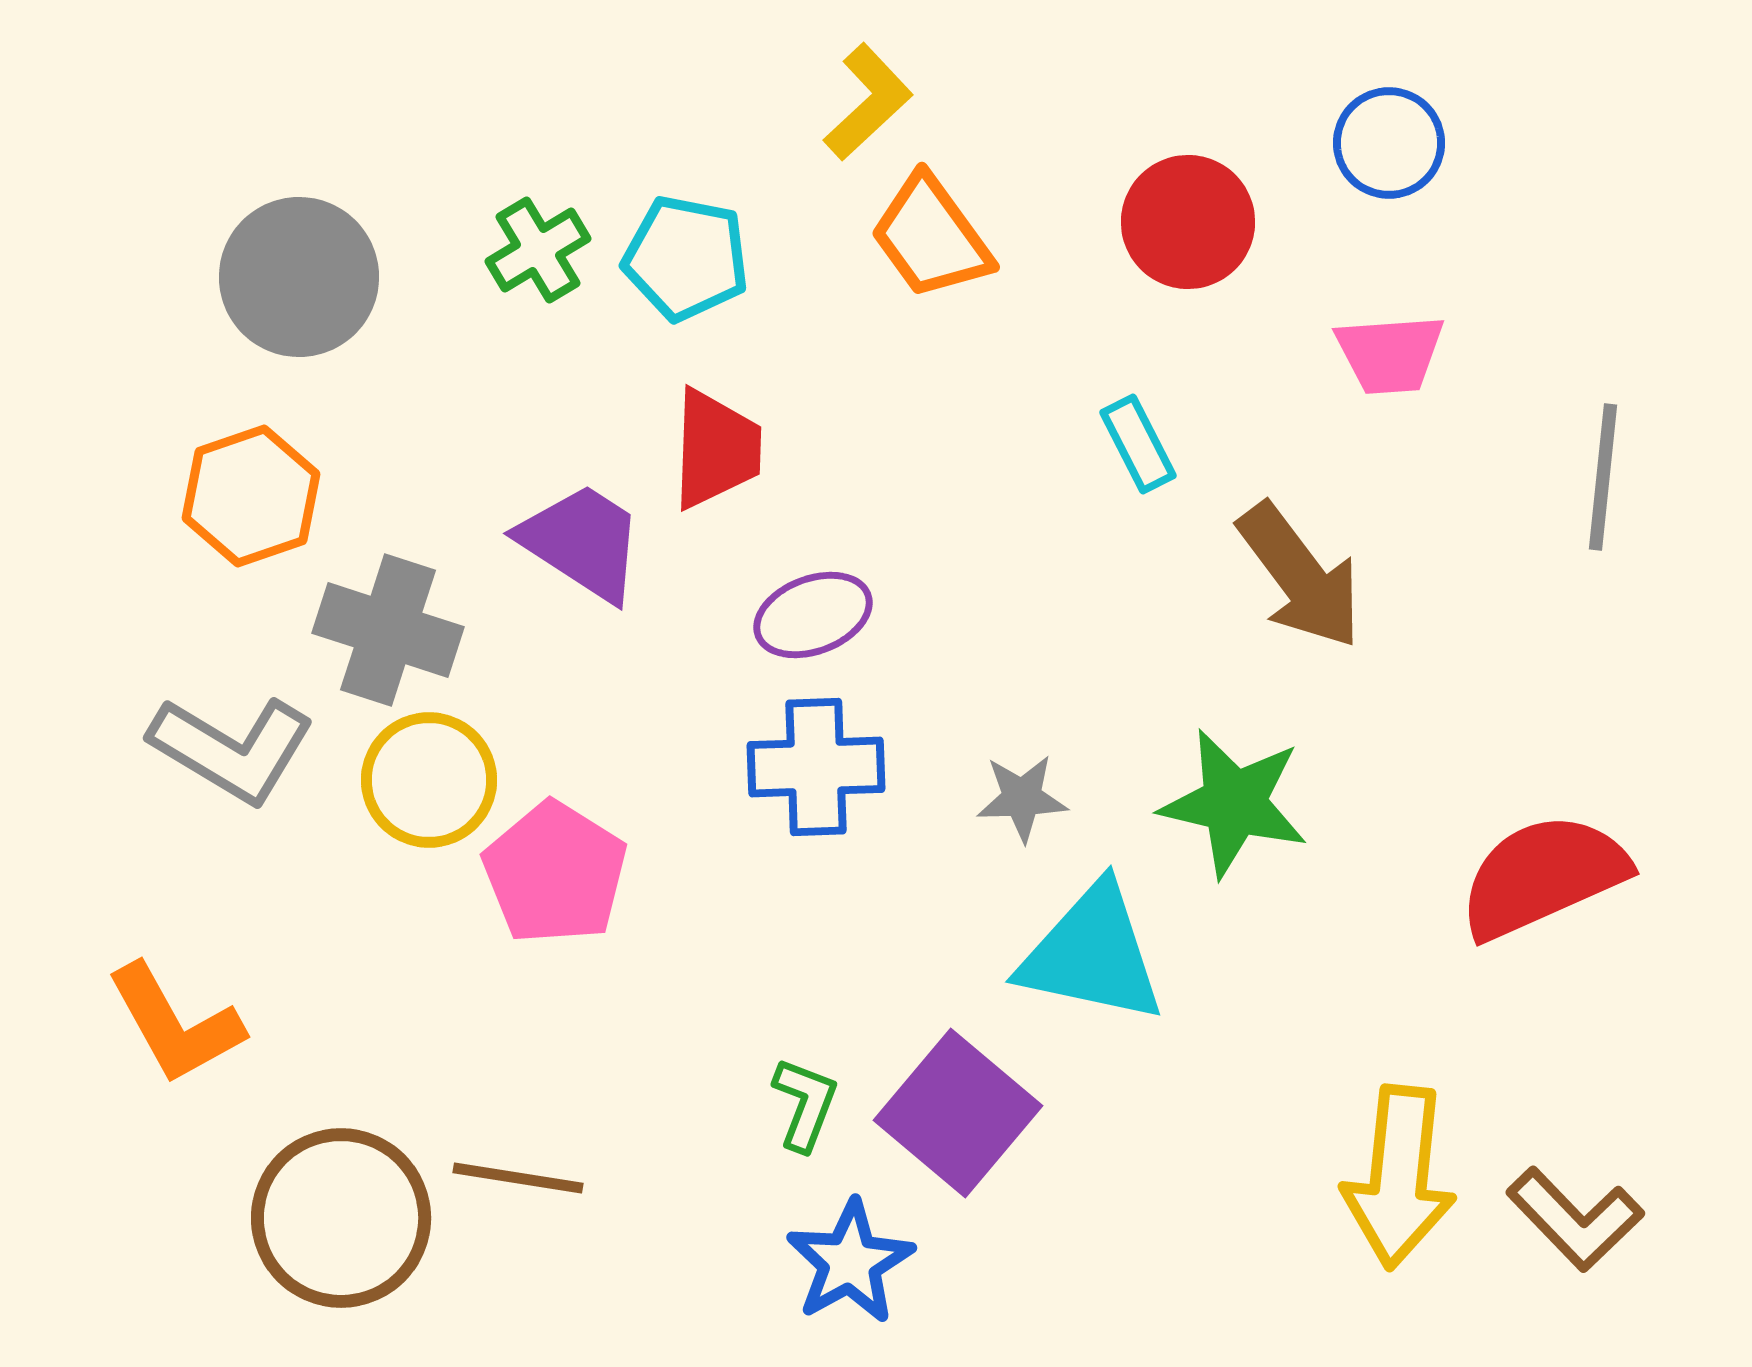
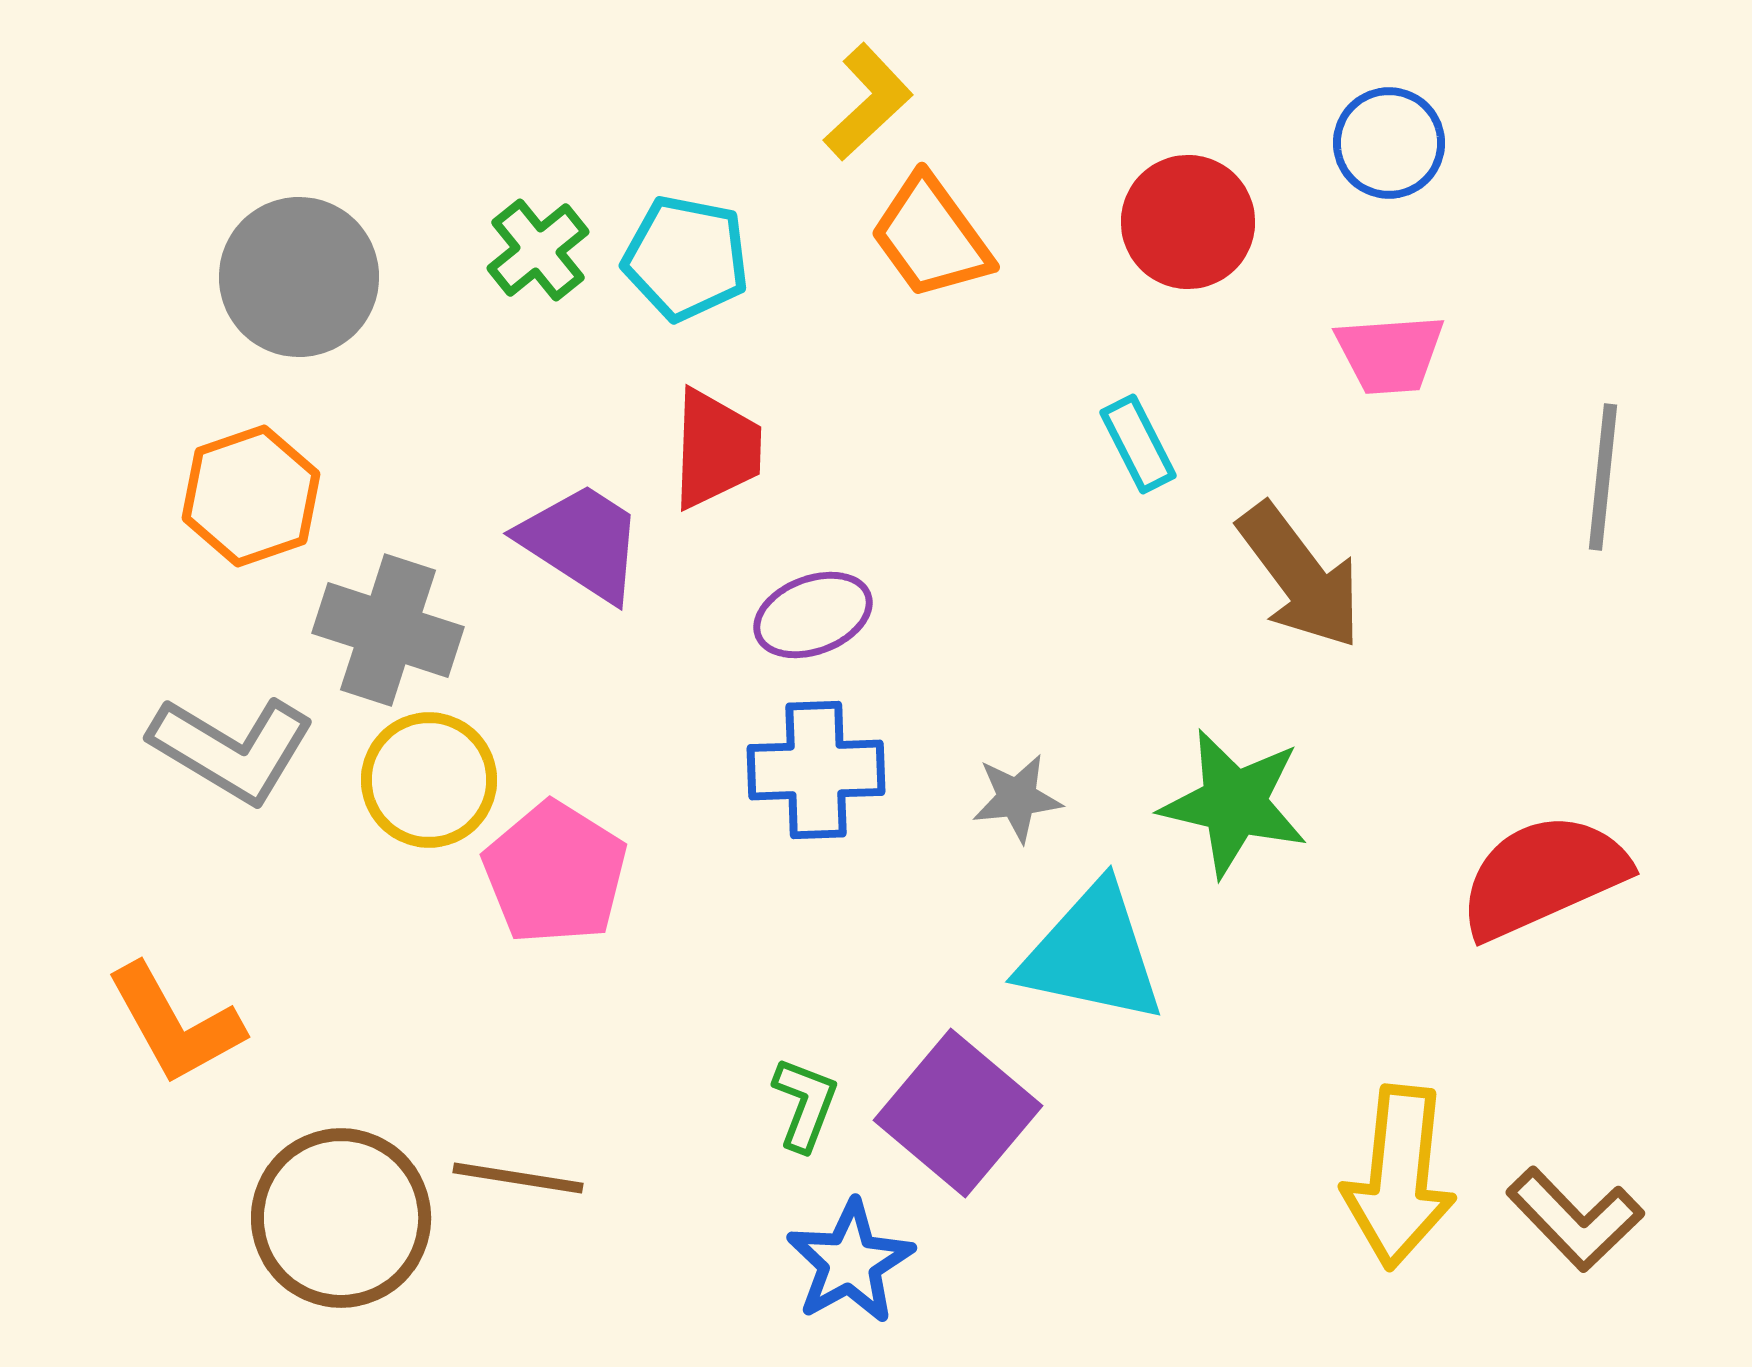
green cross: rotated 8 degrees counterclockwise
blue cross: moved 3 px down
gray star: moved 5 px left; rotated 4 degrees counterclockwise
